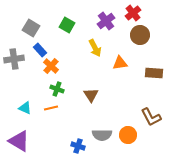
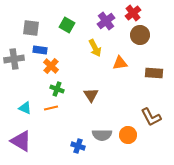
gray square: rotated 24 degrees counterclockwise
blue rectangle: rotated 40 degrees counterclockwise
purple triangle: moved 2 px right
